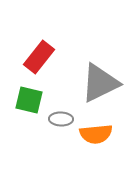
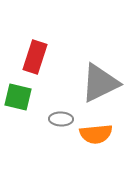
red rectangle: moved 4 px left; rotated 20 degrees counterclockwise
green square: moved 11 px left, 3 px up
